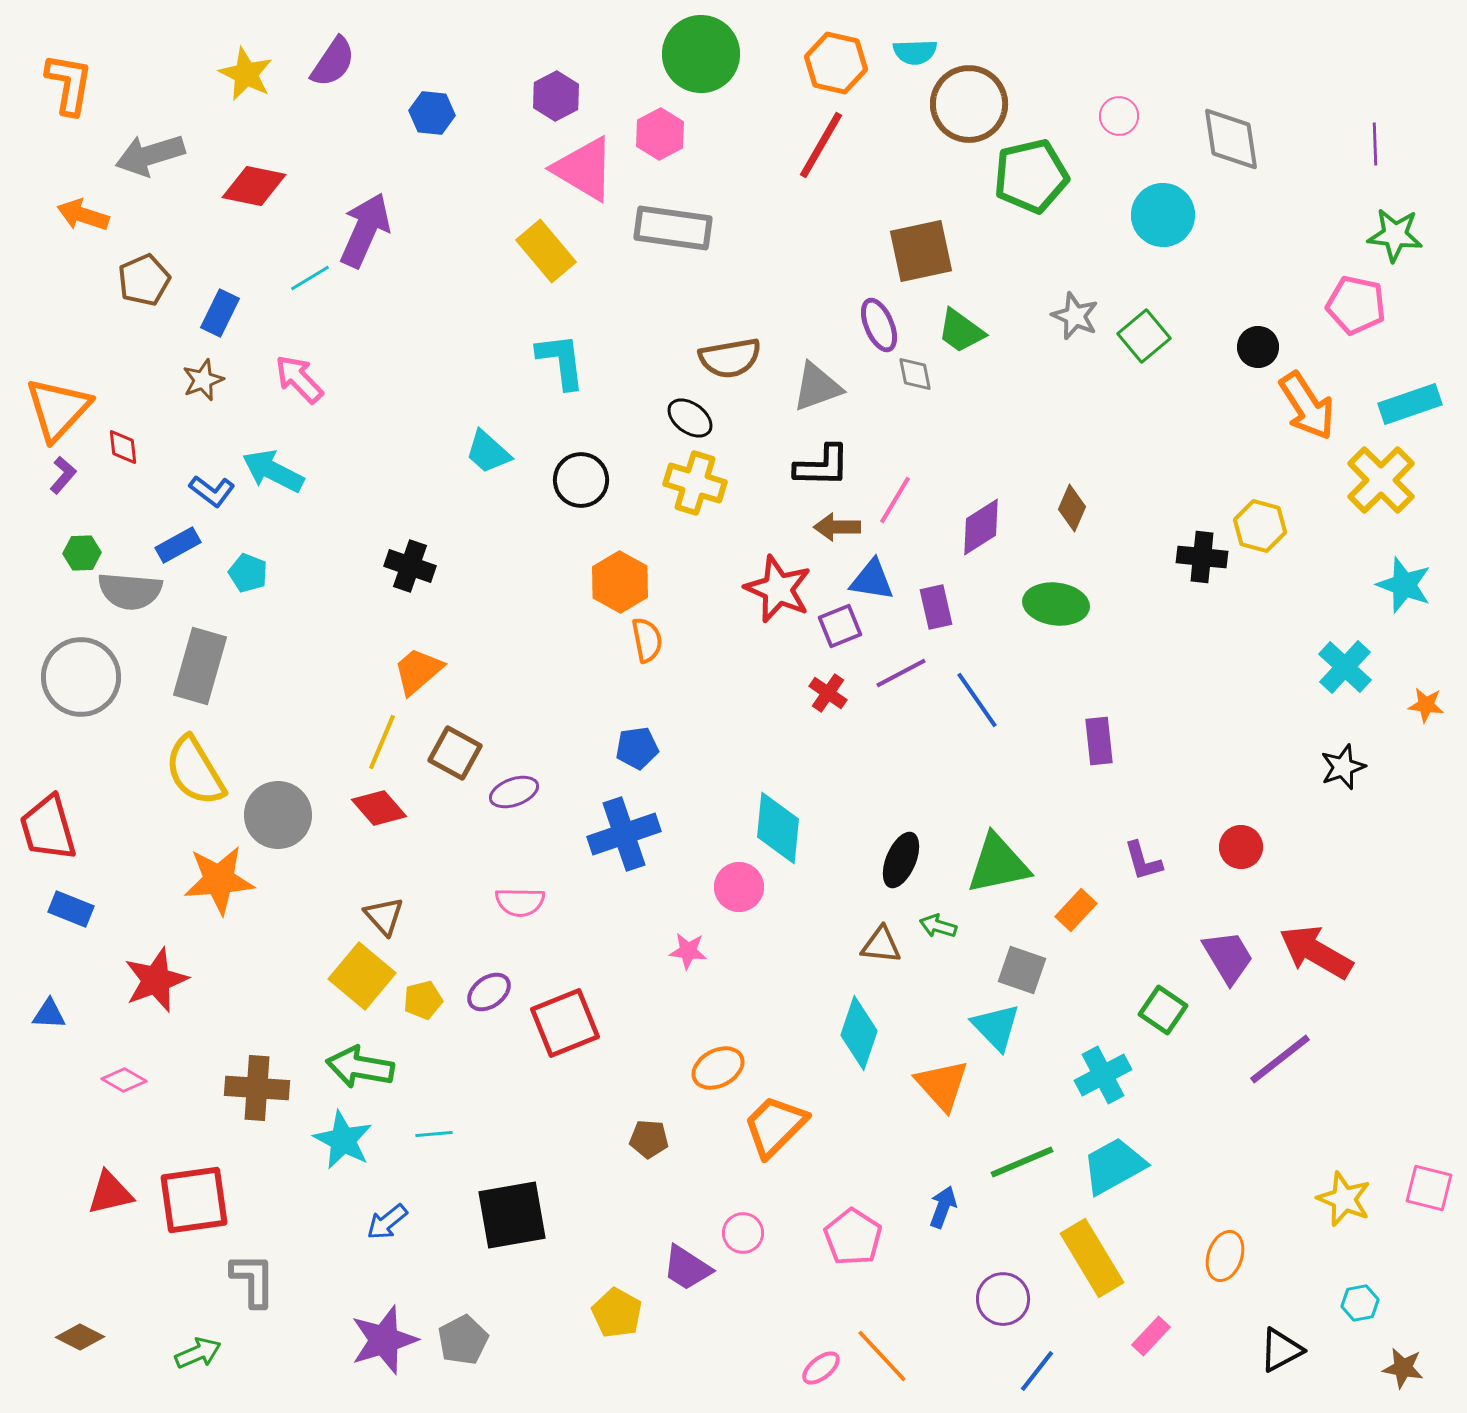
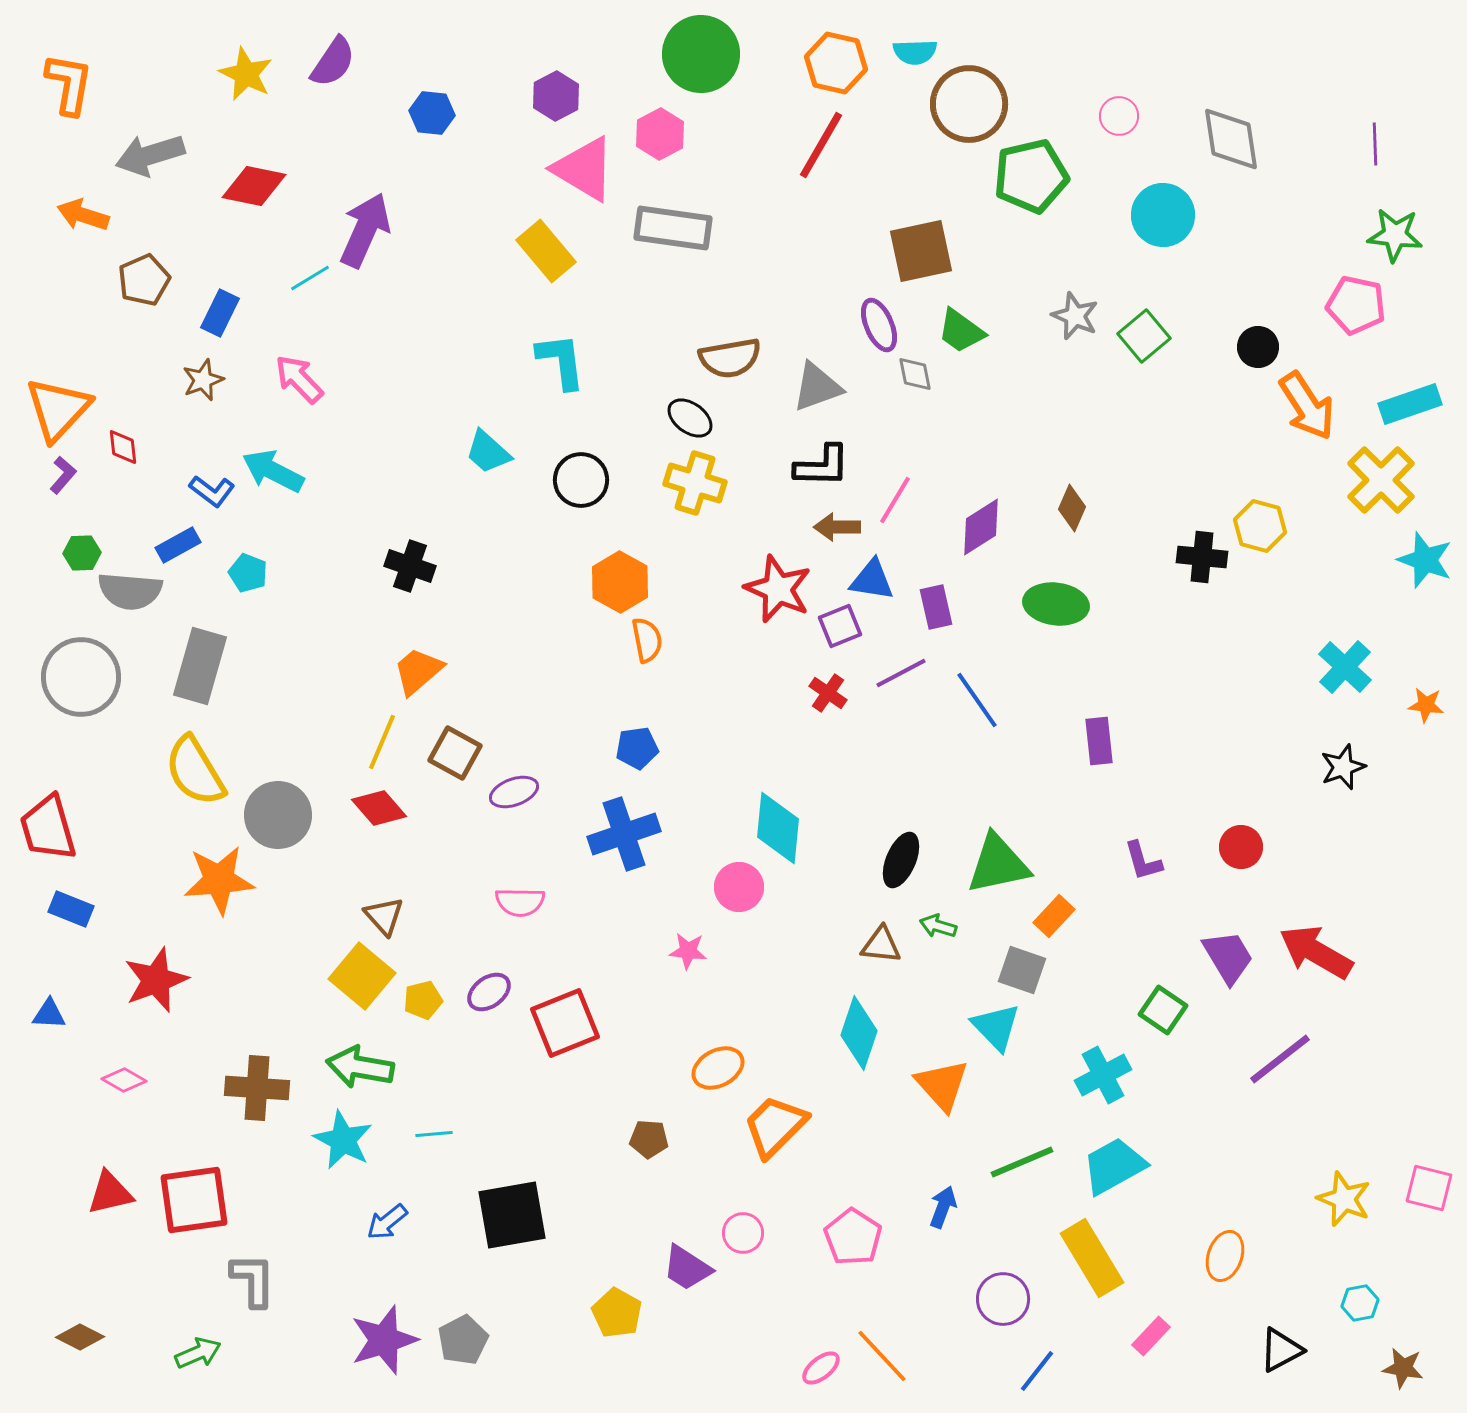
cyan star at (1404, 585): moved 21 px right, 25 px up
orange rectangle at (1076, 910): moved 22 px left, 6 px down
